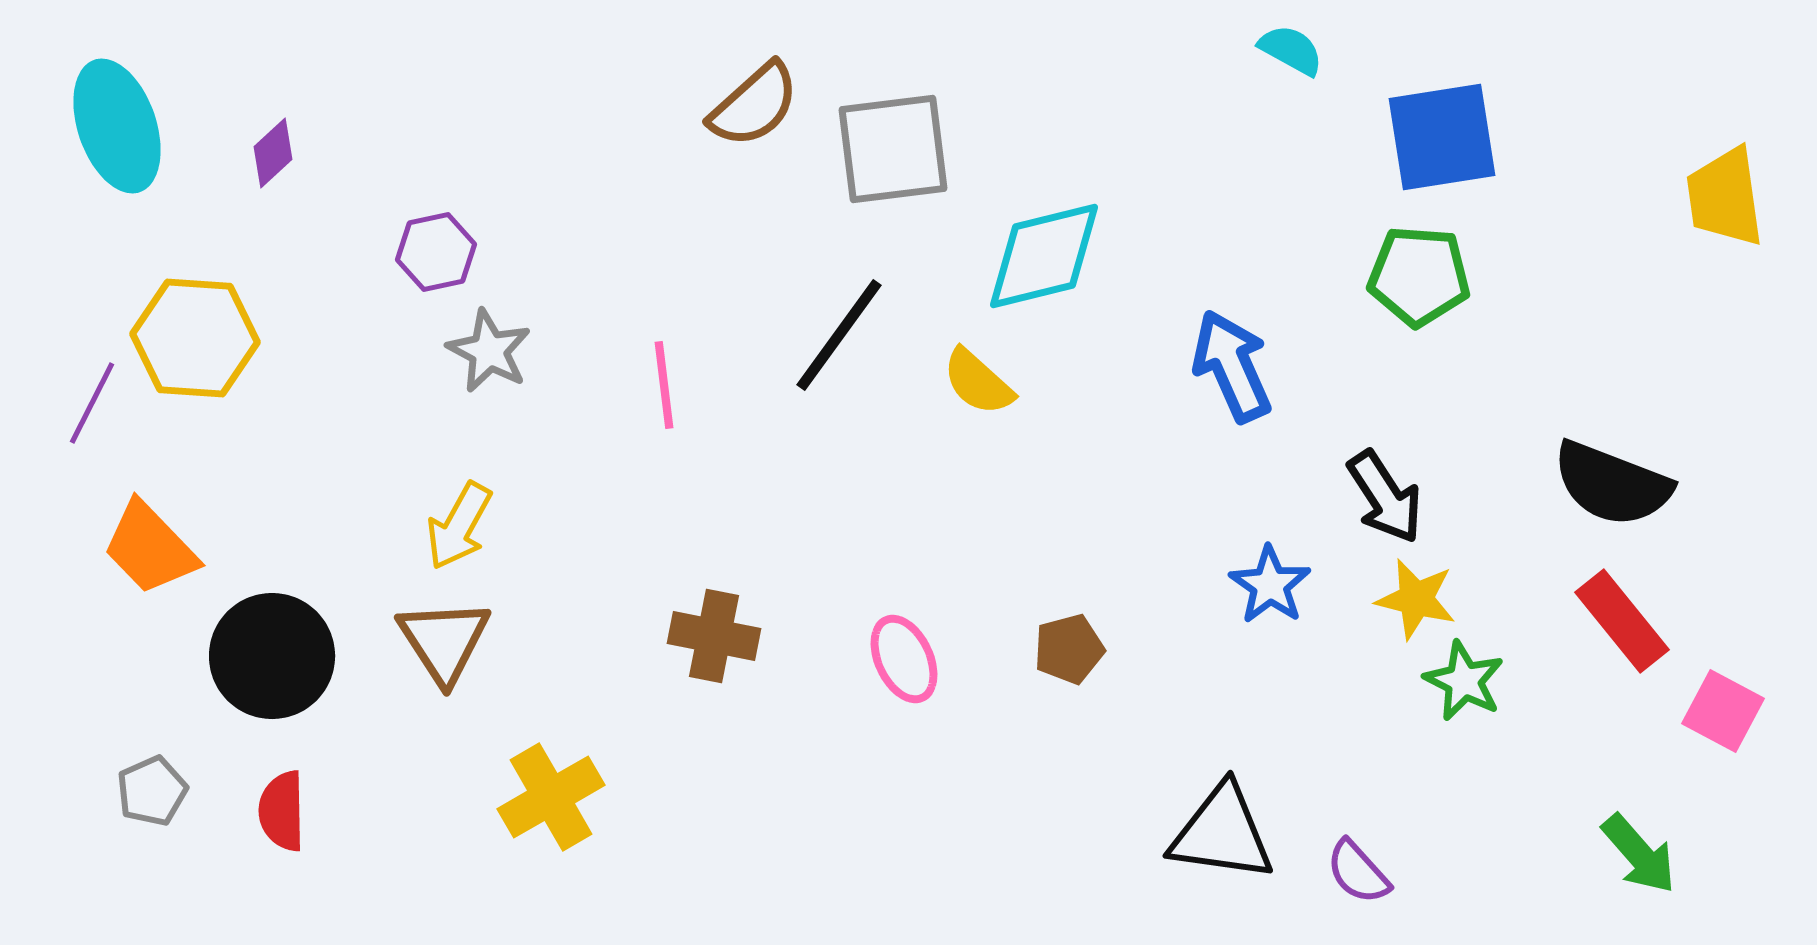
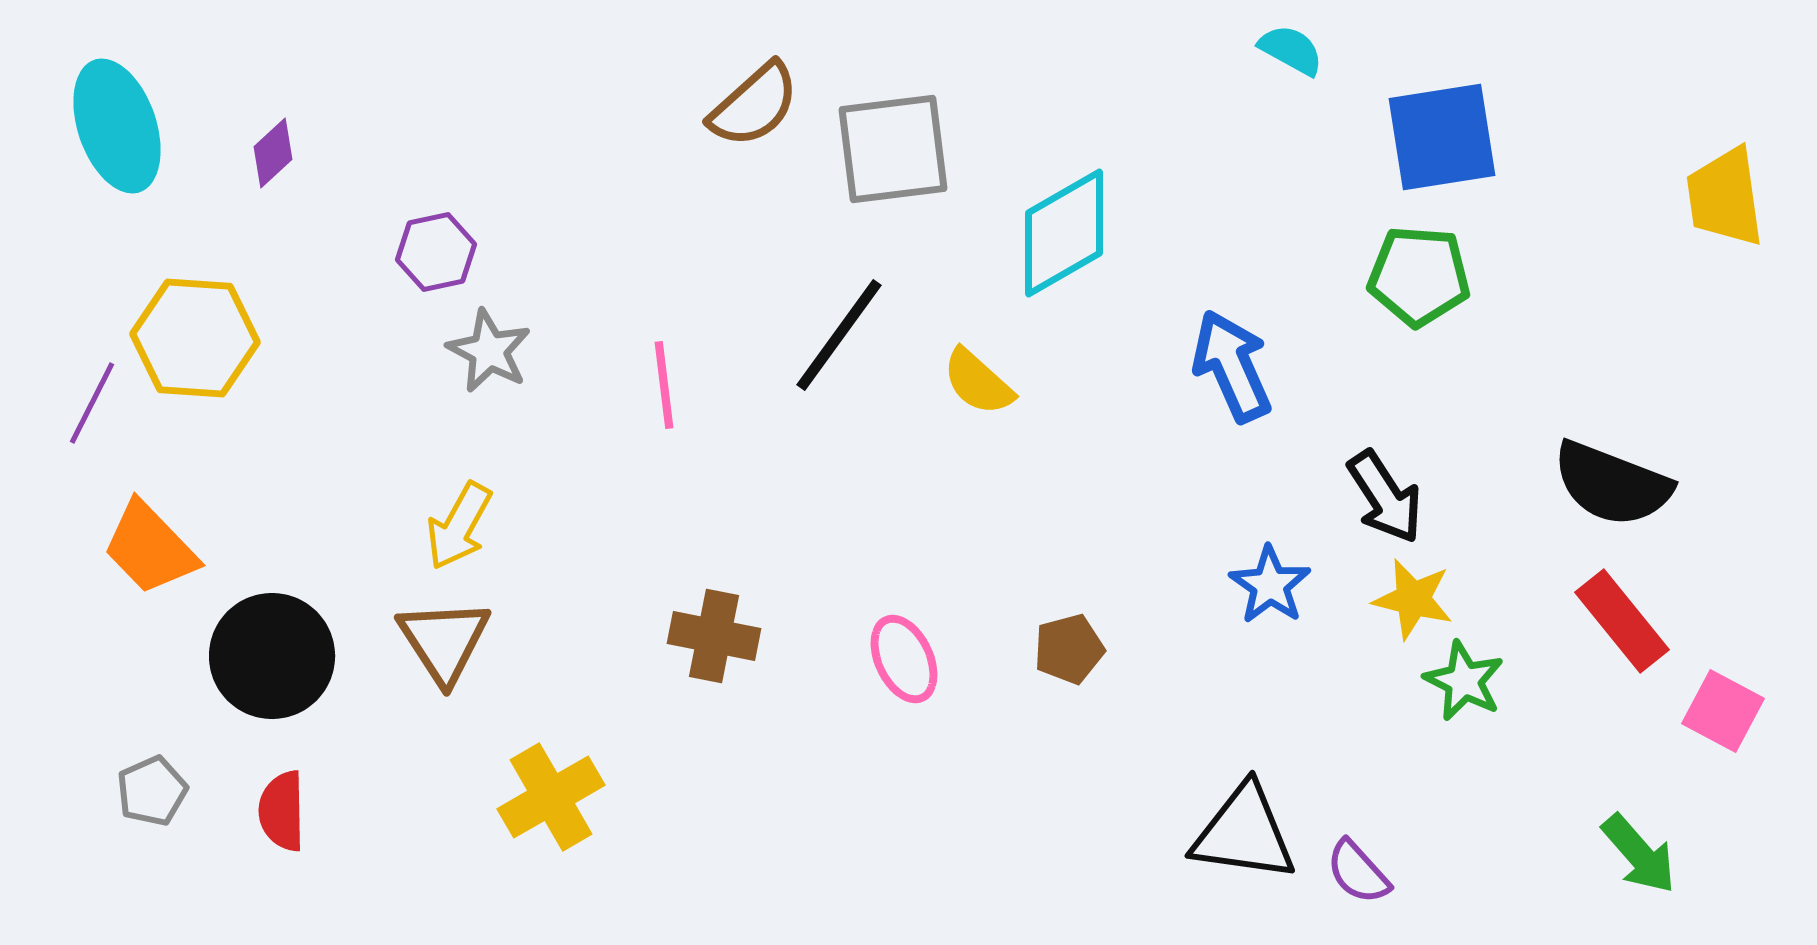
cyan diamond: moved 20 px right, 23 px up; rotated 16 degrees counterclockwise
yellow star: moved 3 px left
black triangle: moved 22 px right
